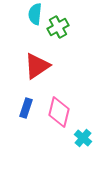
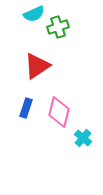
cyan semicircle: moved 1 px left; rotated 120 degrees counterclockwise
green cross: rotated 10 degrees clockwise
